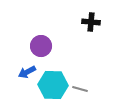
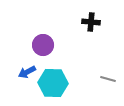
purple circle: moved 2 px right, 1 px up
cyan hexagon: moved 2 px up
gray line: moved 28 px right, 10 px up
